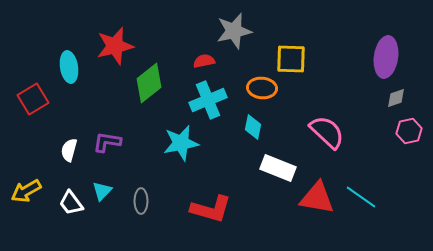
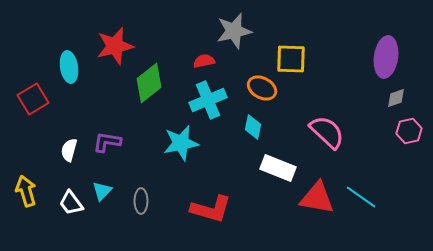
orange ellipse: rotated 24 degrees clockwise
yellow arrow: rotated 104 degrees clockwise
